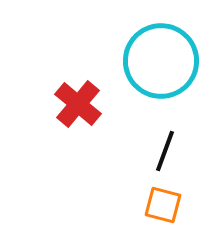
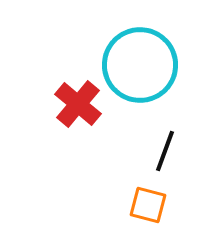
cyan circle: moved 21 px left, 4 px down
orange square: moved 15 px left
